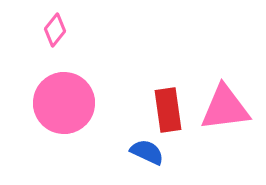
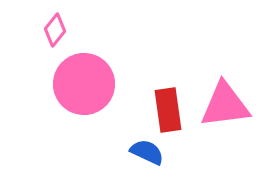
pink circle: moved 20 px right, 19 px up
pink triangle: moved 3 px up
